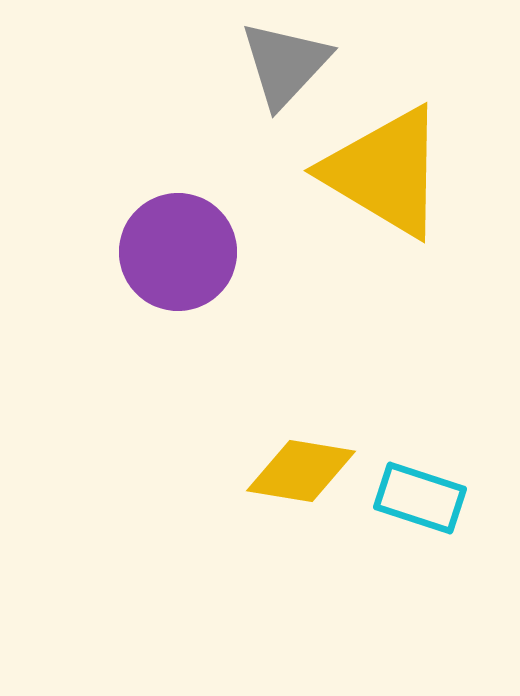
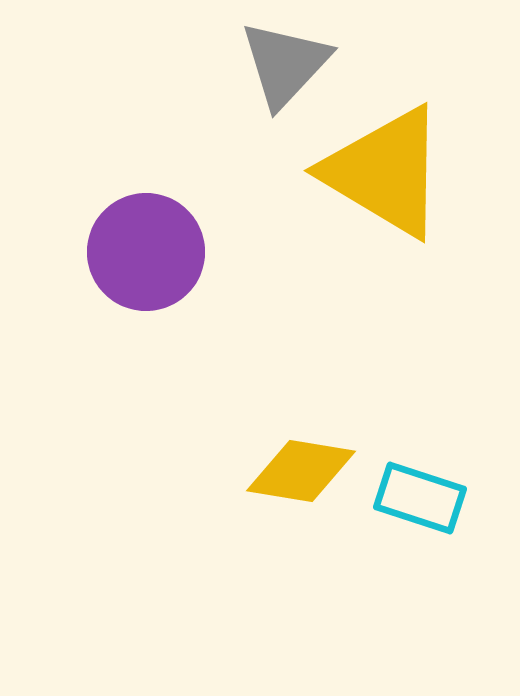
purple circle: moved 32 px left
